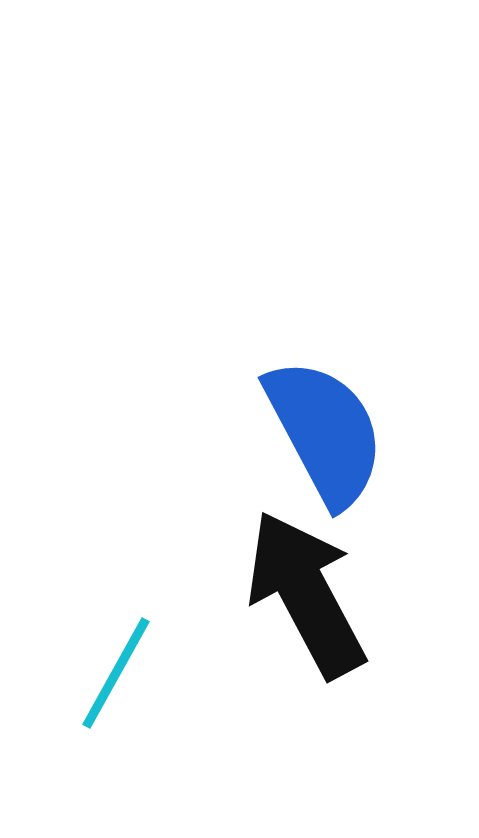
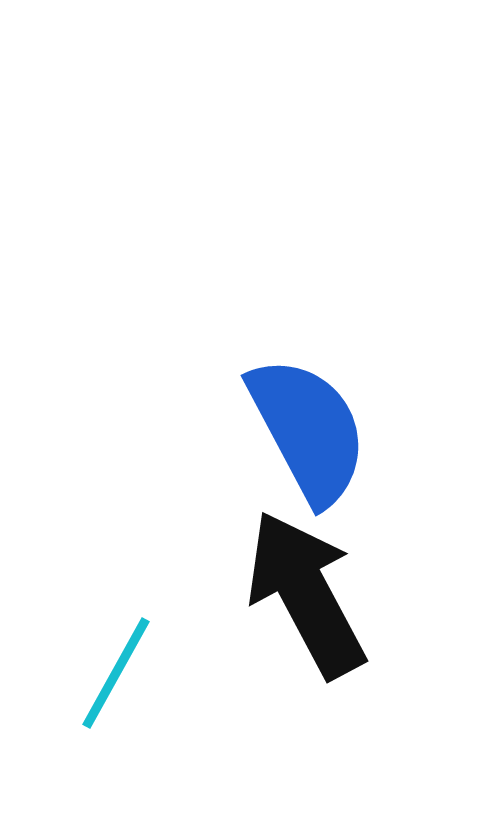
blue semicircle: moved 17 px left, 2 px up
